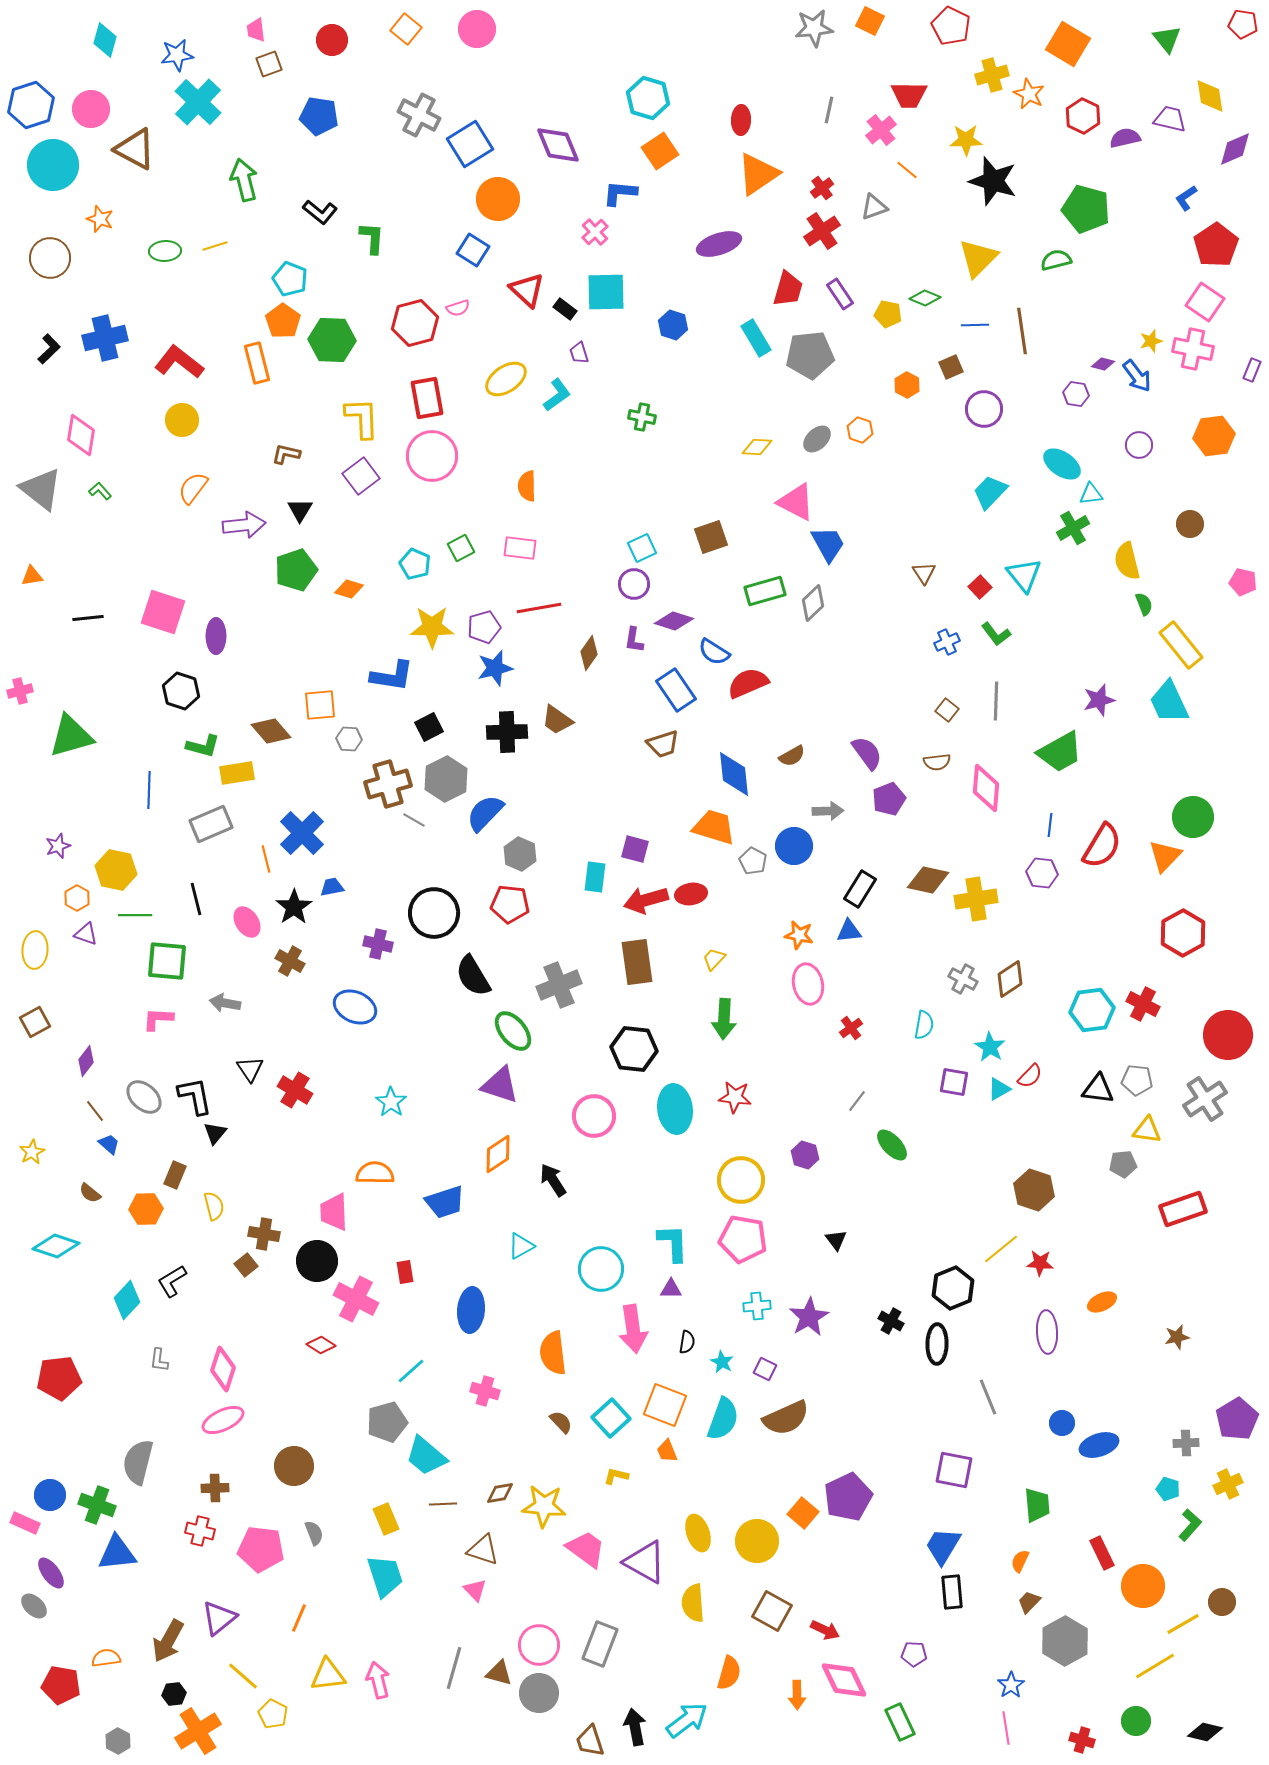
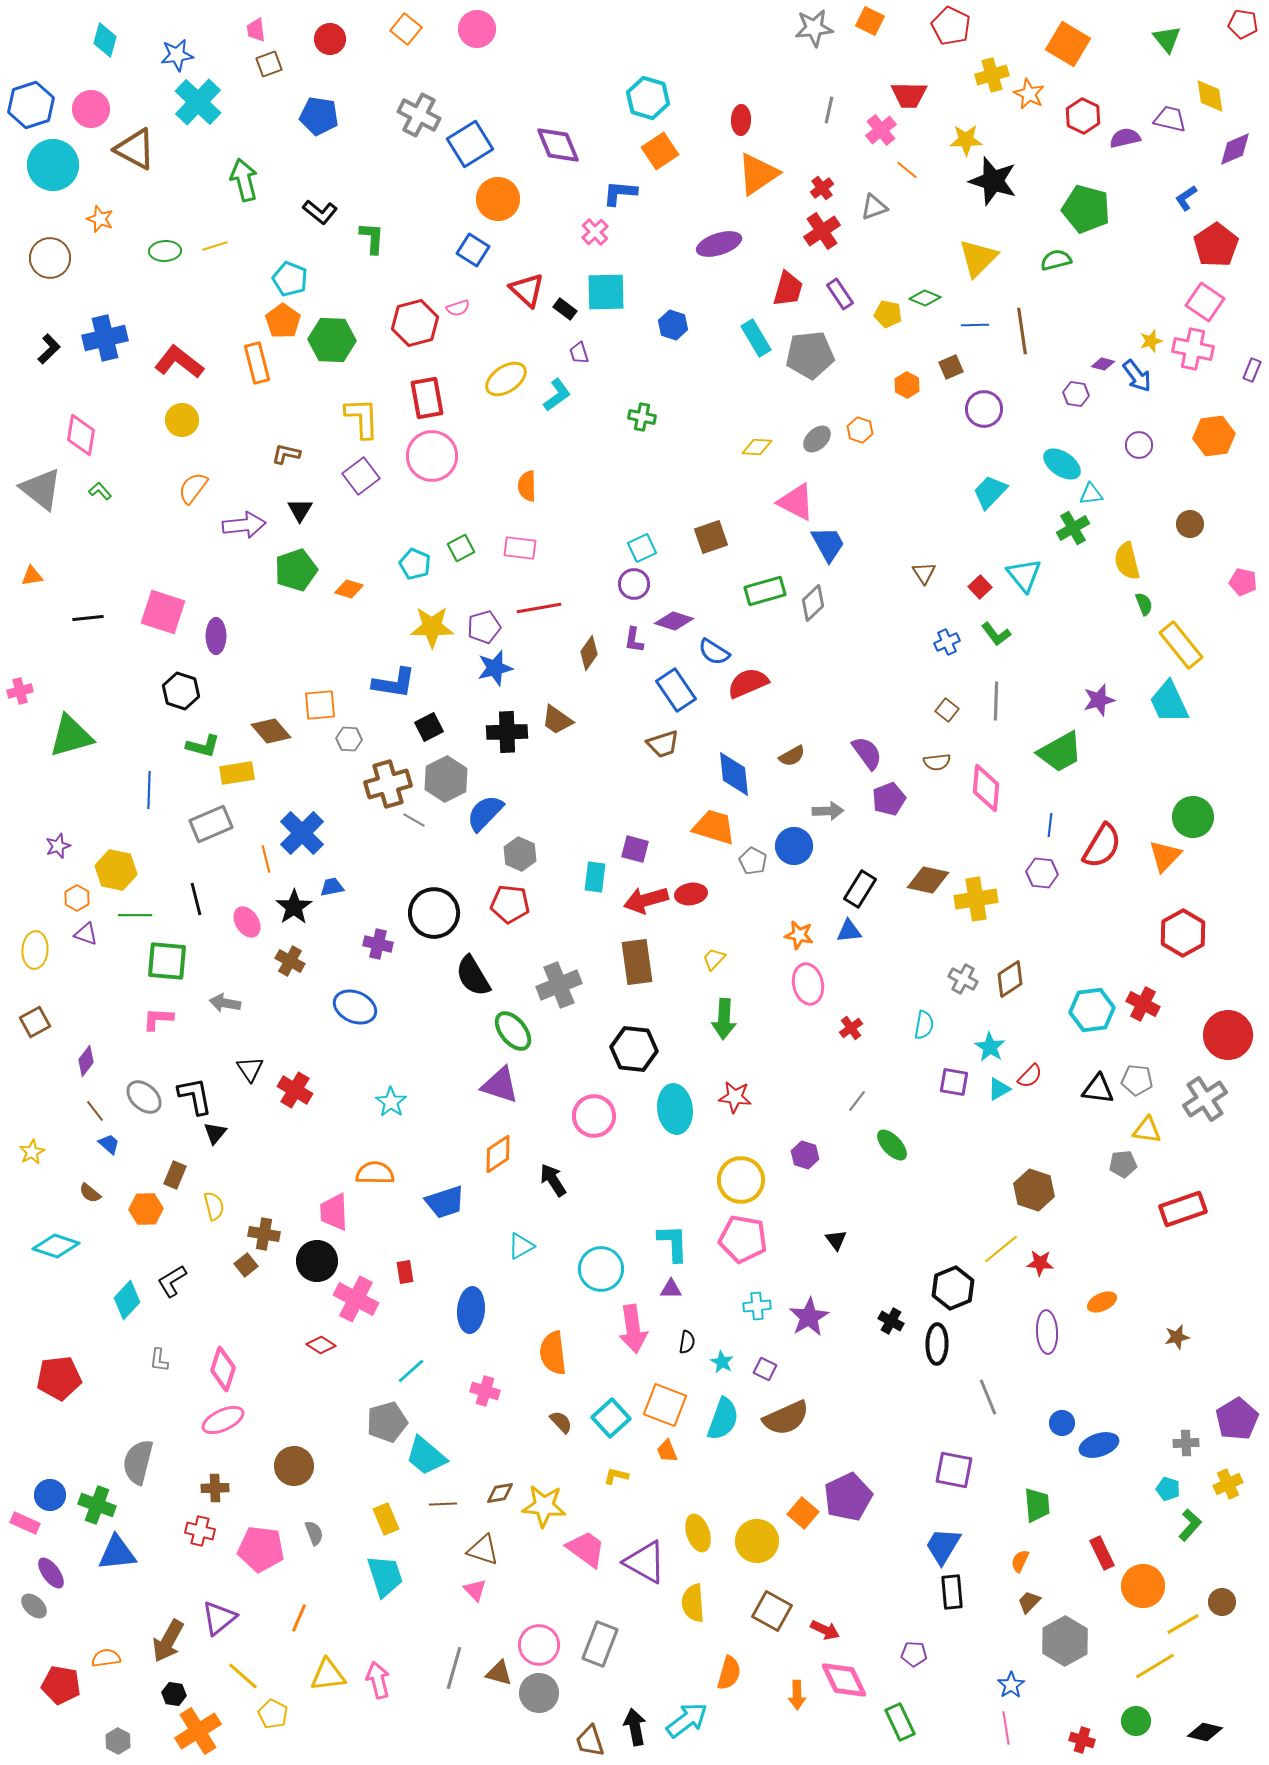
red circle at (332, 40): moved 2 px left, 1 px up
blue L-shape at (392, 676): moved 2 px right, 7 px down
black hexagon at (174, 1694): rotated 15 degrees clockwise
